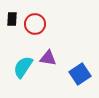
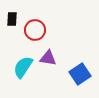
red circle: moved 6 px down
